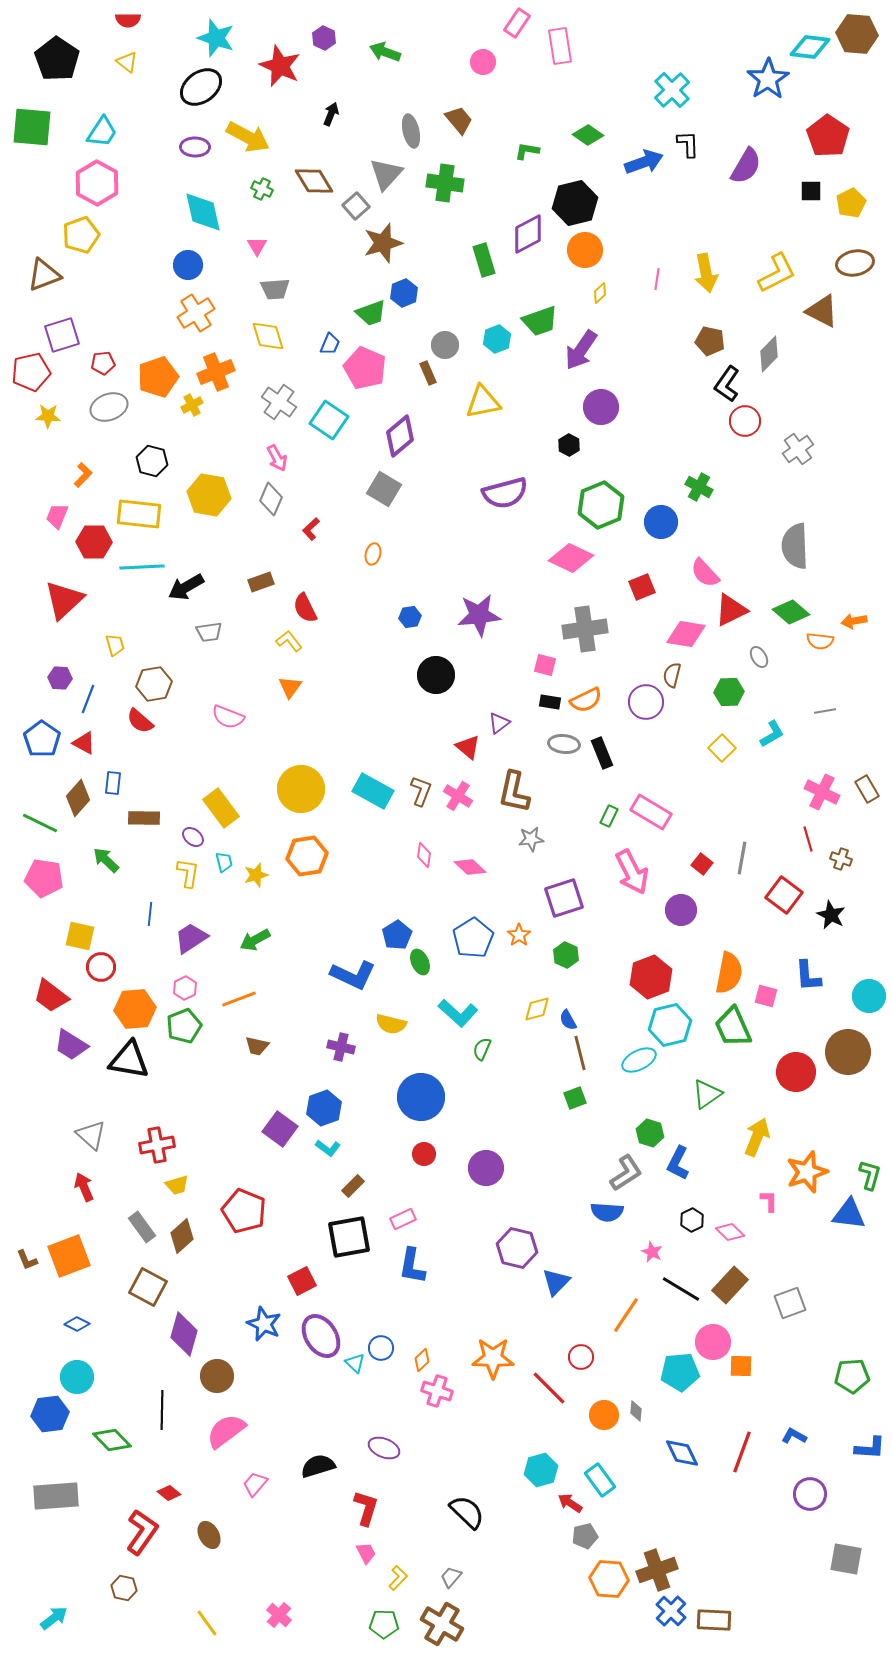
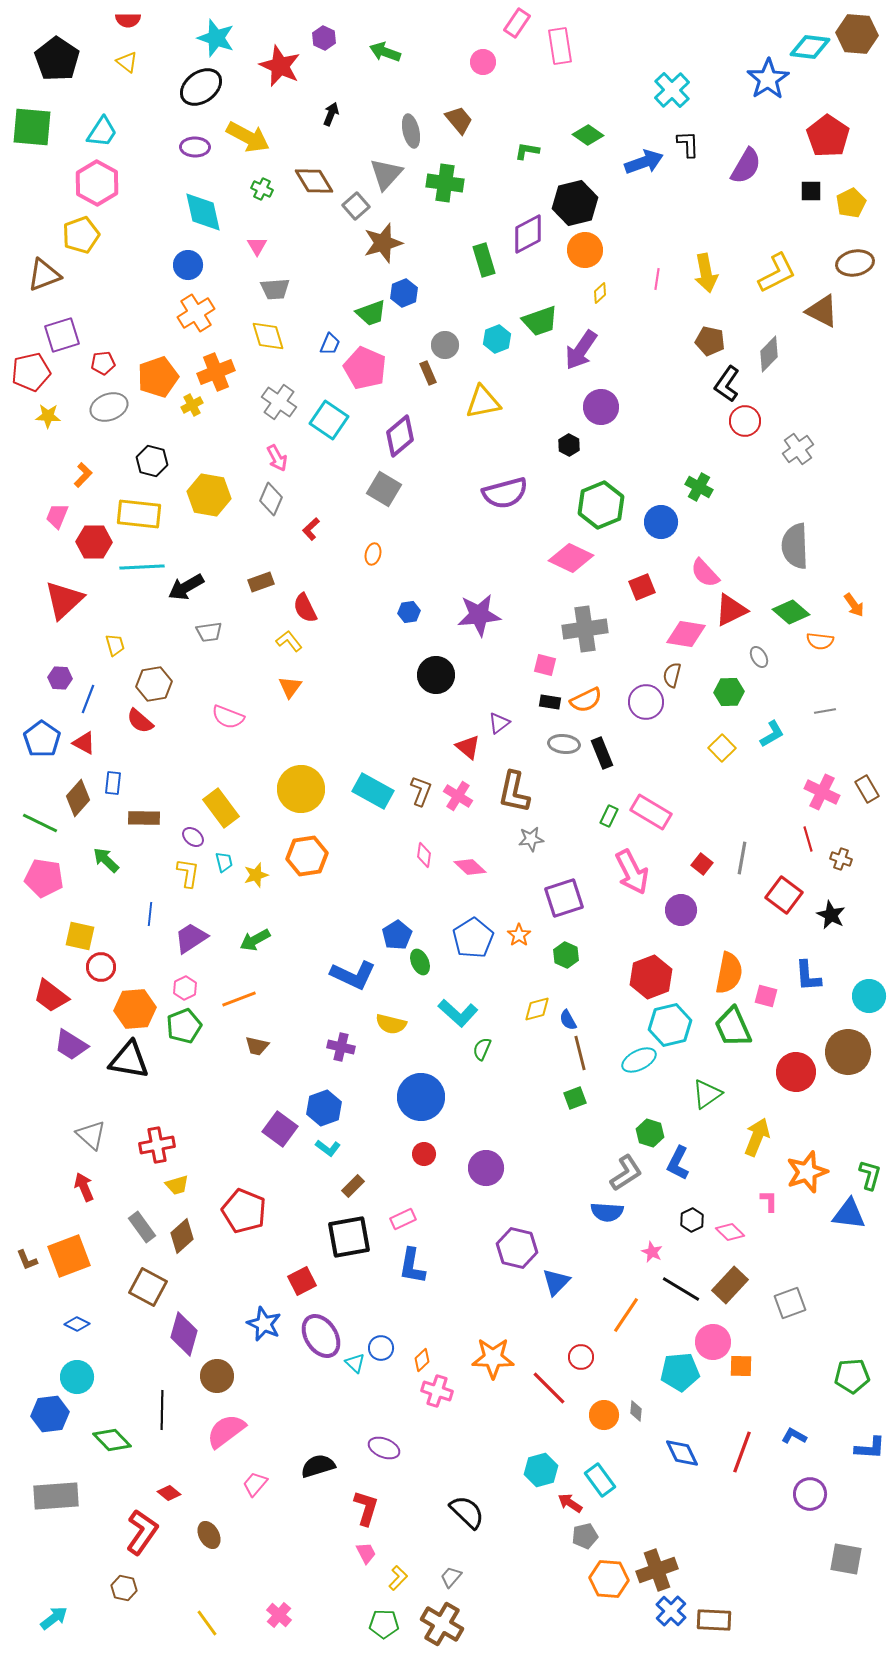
blue hexagon at (410, 617): moved 1 px left, 5 px up
orange arrow at (854, 621): moved 16 px up; rotated 115 degrees counterclockwise
